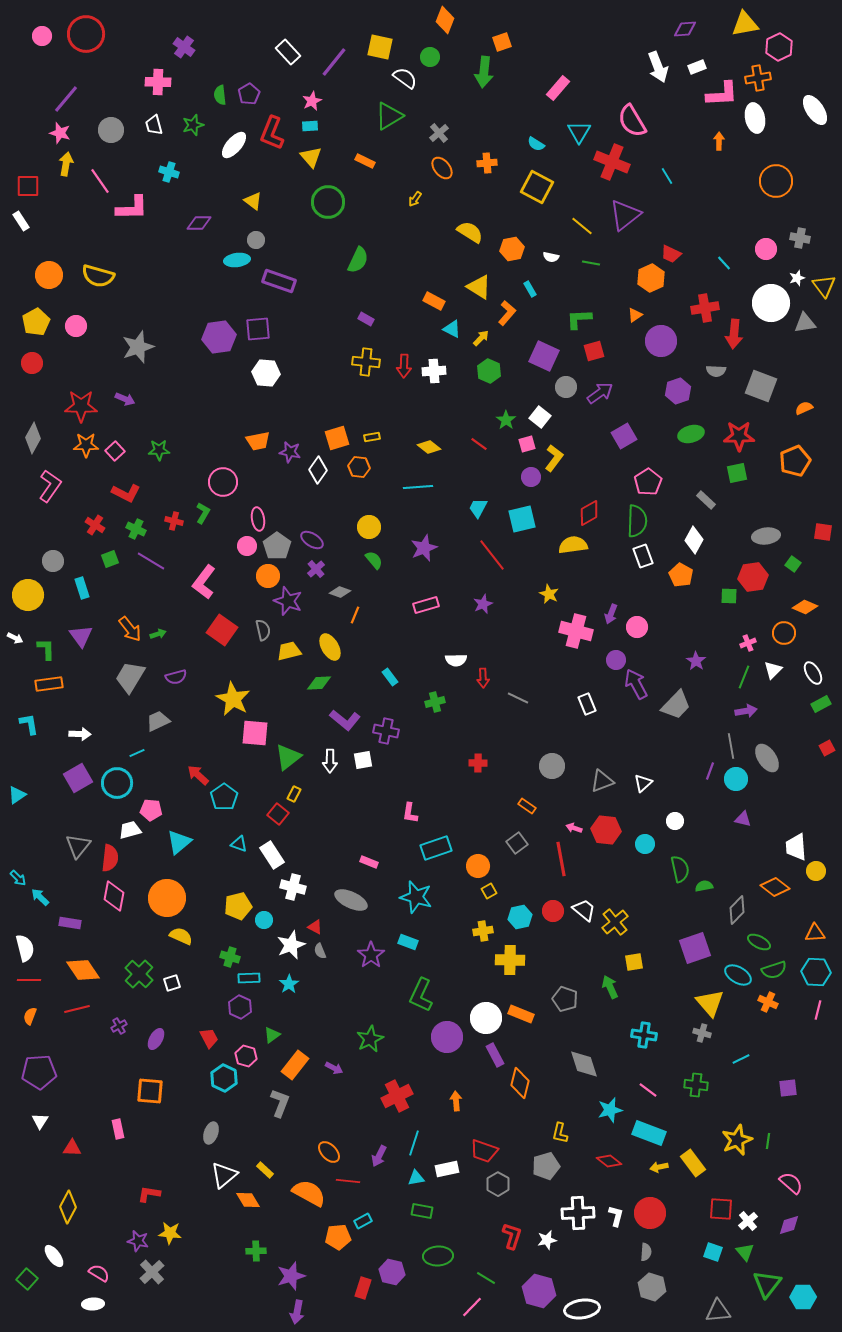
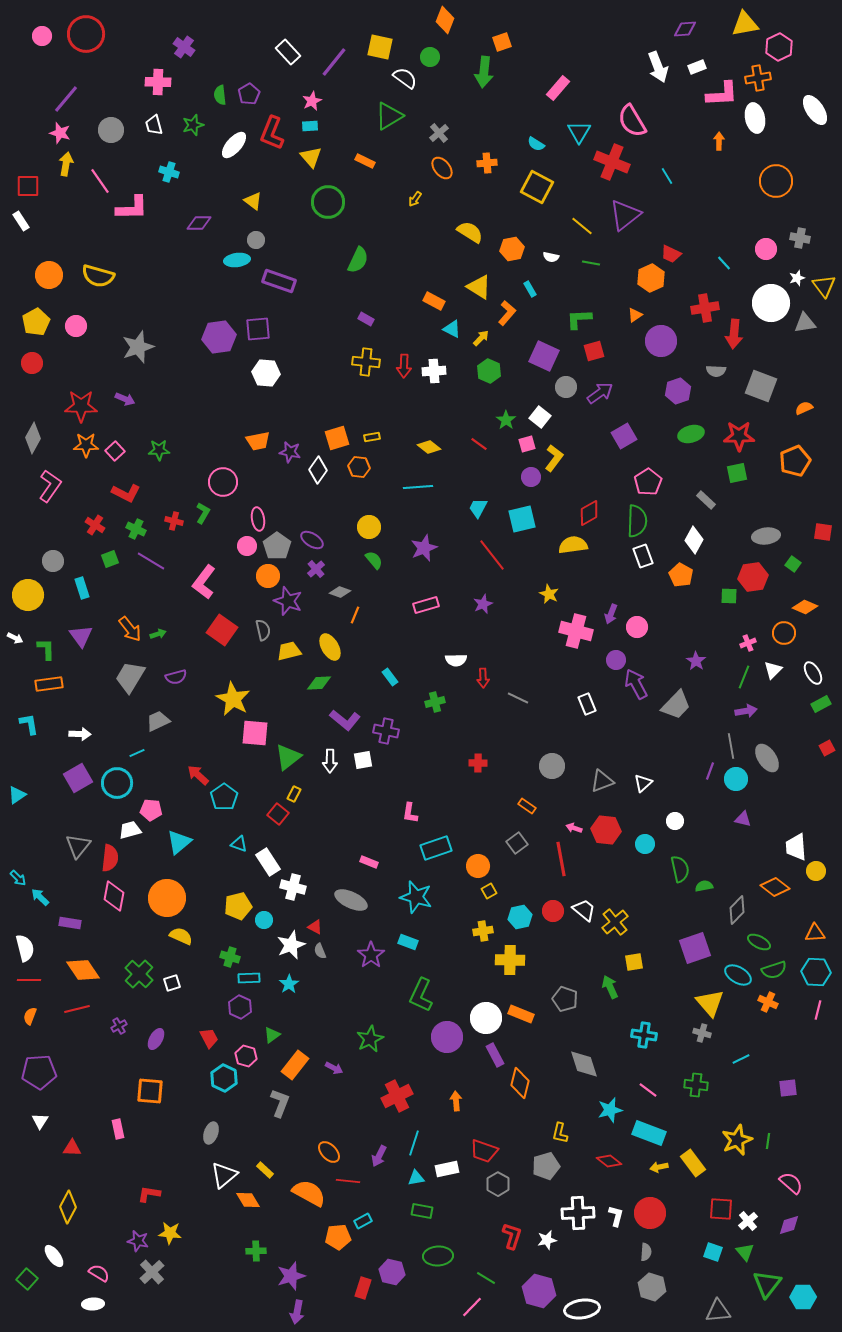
white rectangle at (272, 855): moved 4 px left, 7 px down
